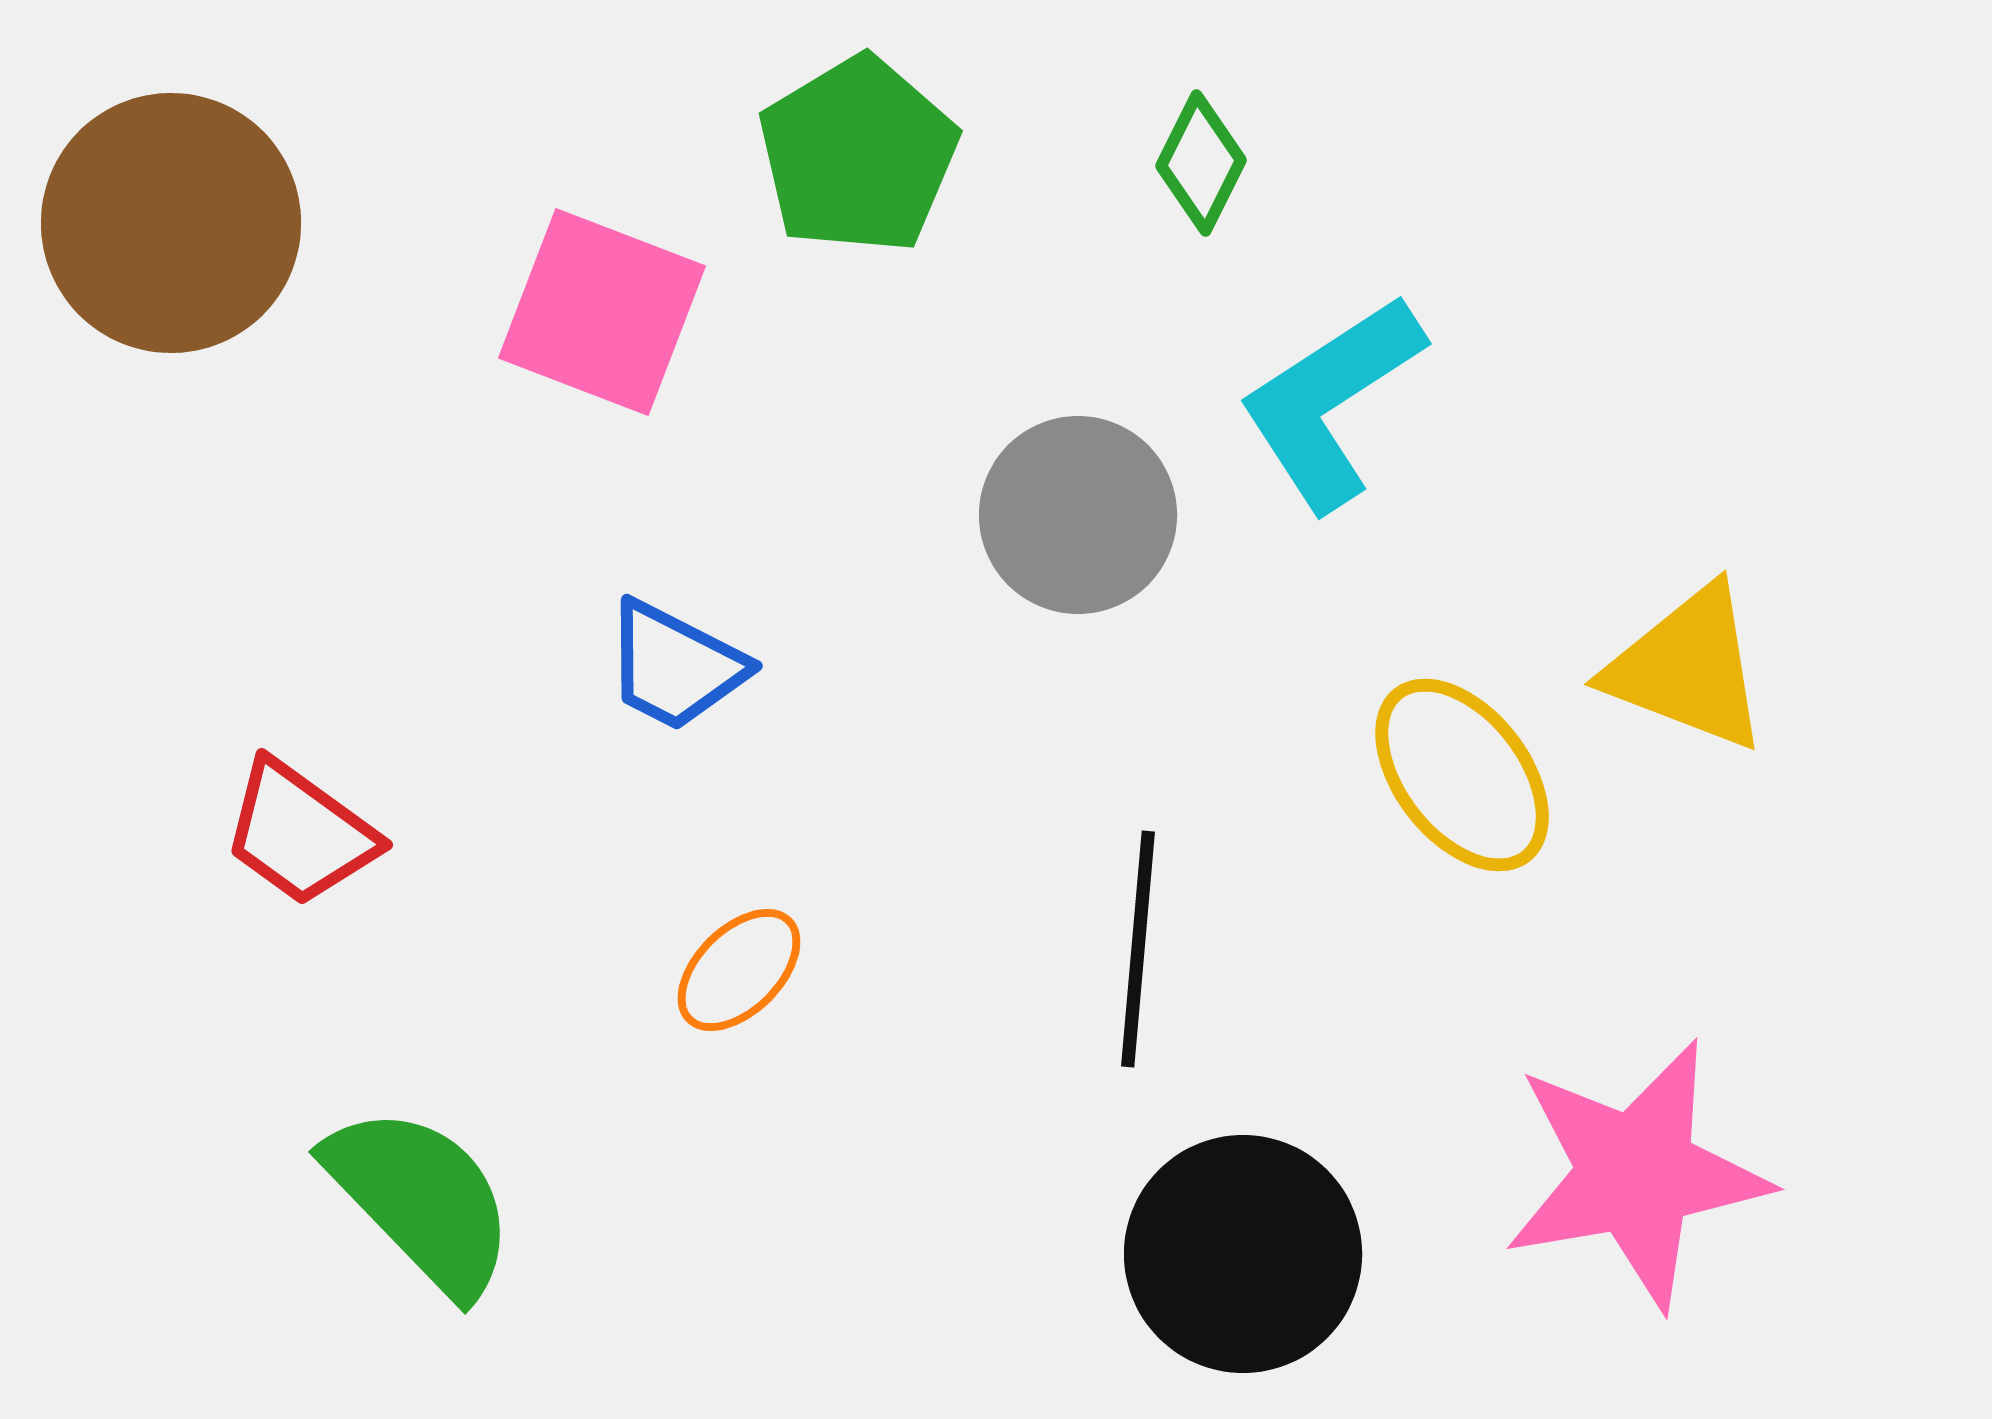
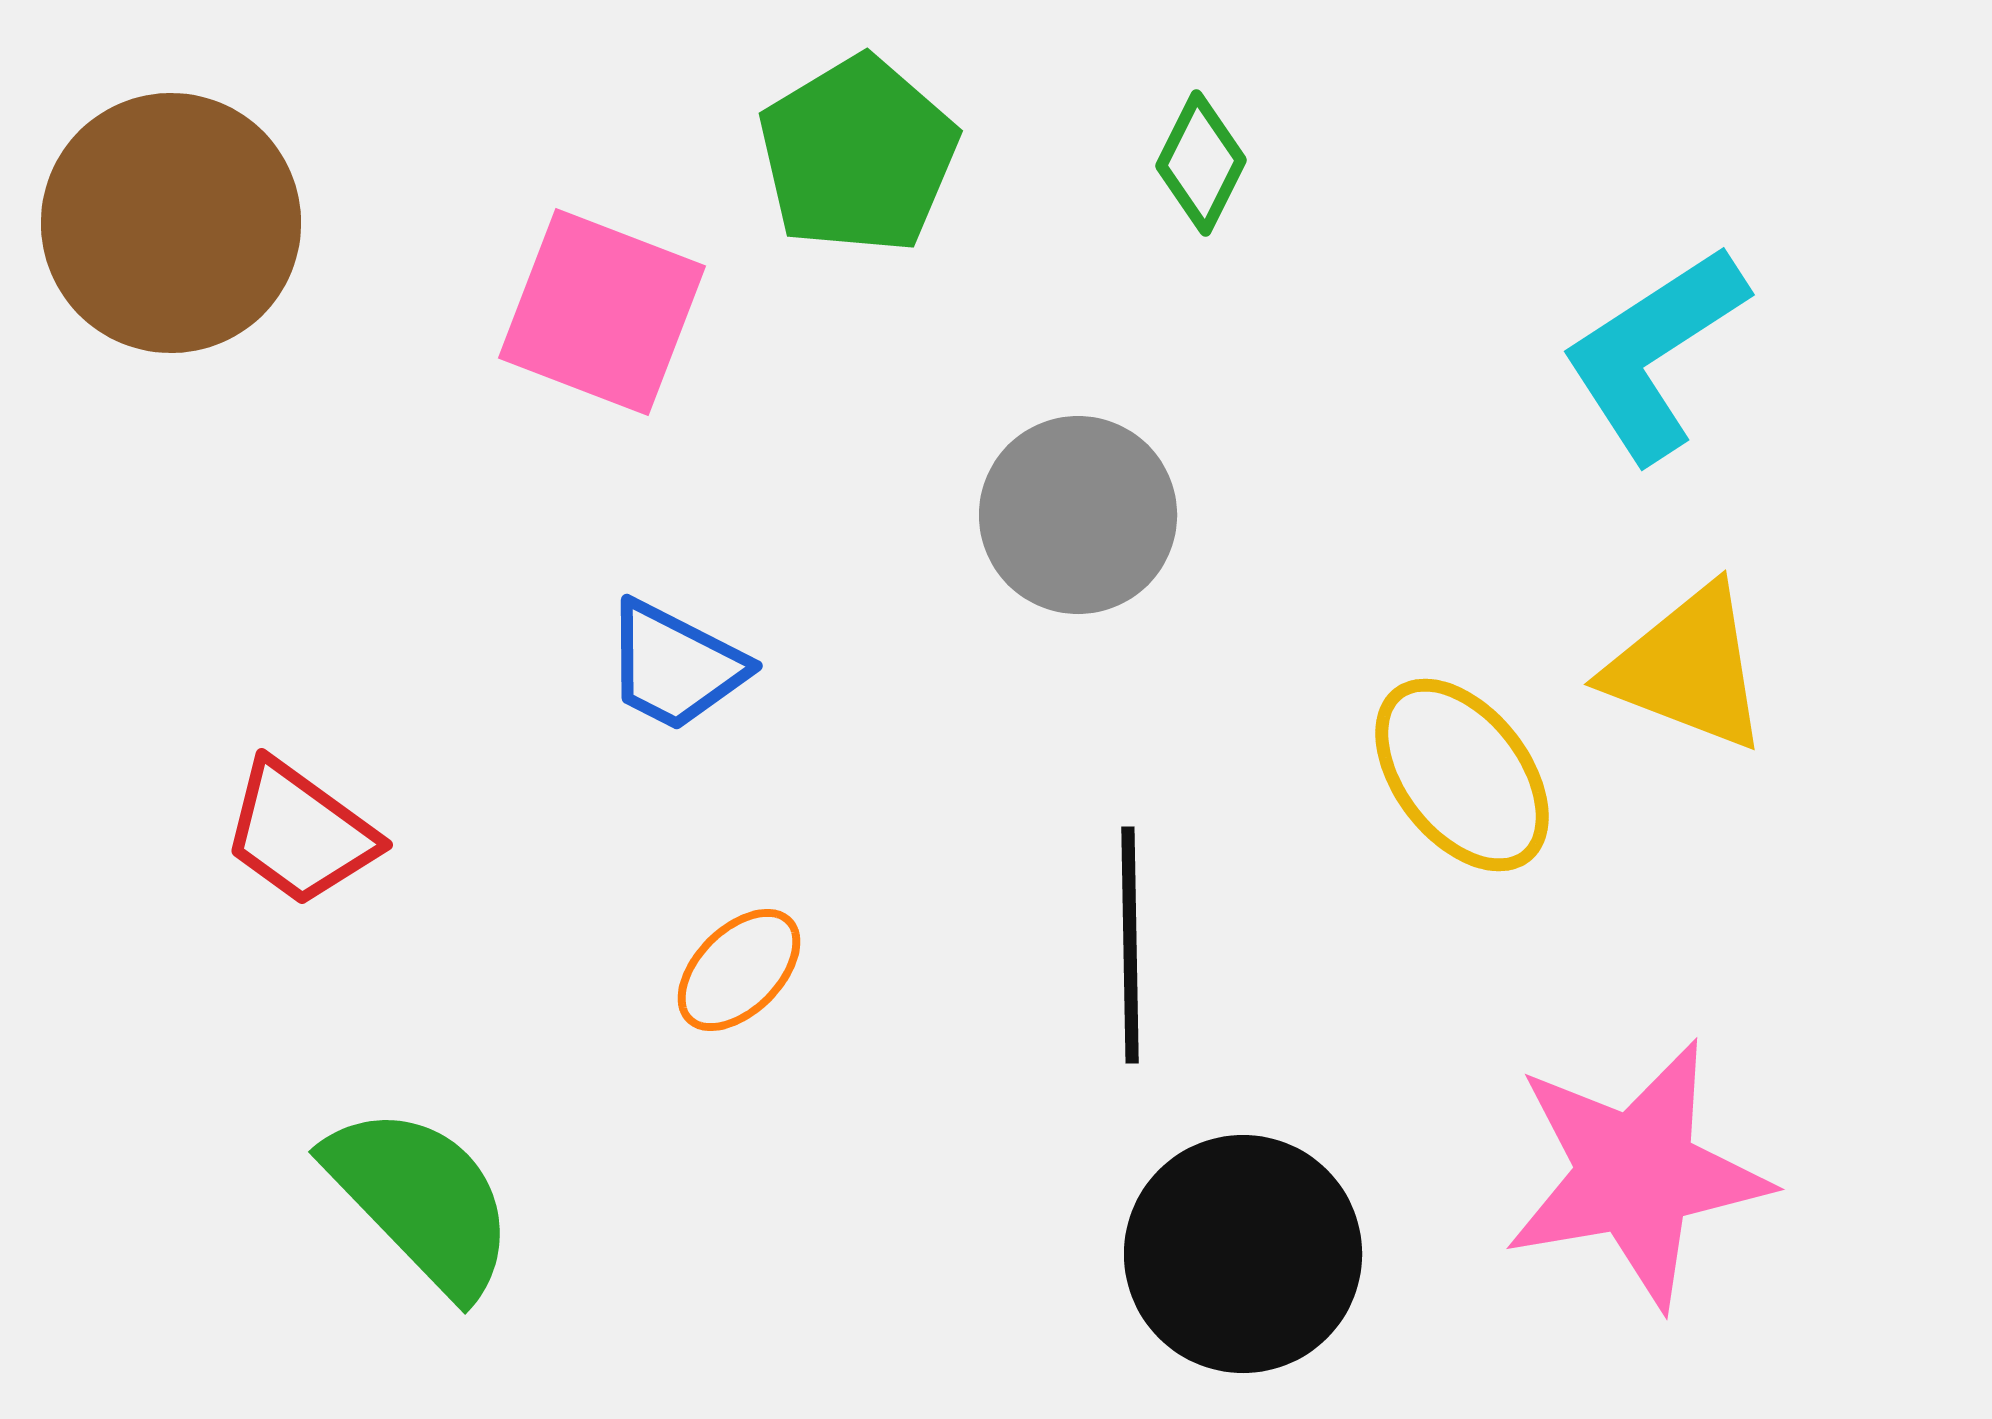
cyan L-shape: moved 323 px right, 49 px up
black line: moved 8 px left, 4 px up; rotated 6 degrees counterclockwise
